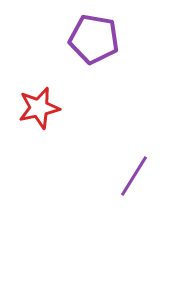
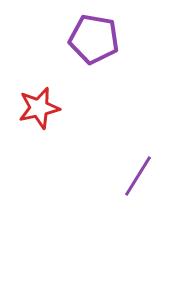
purple line: moved 4 px right
